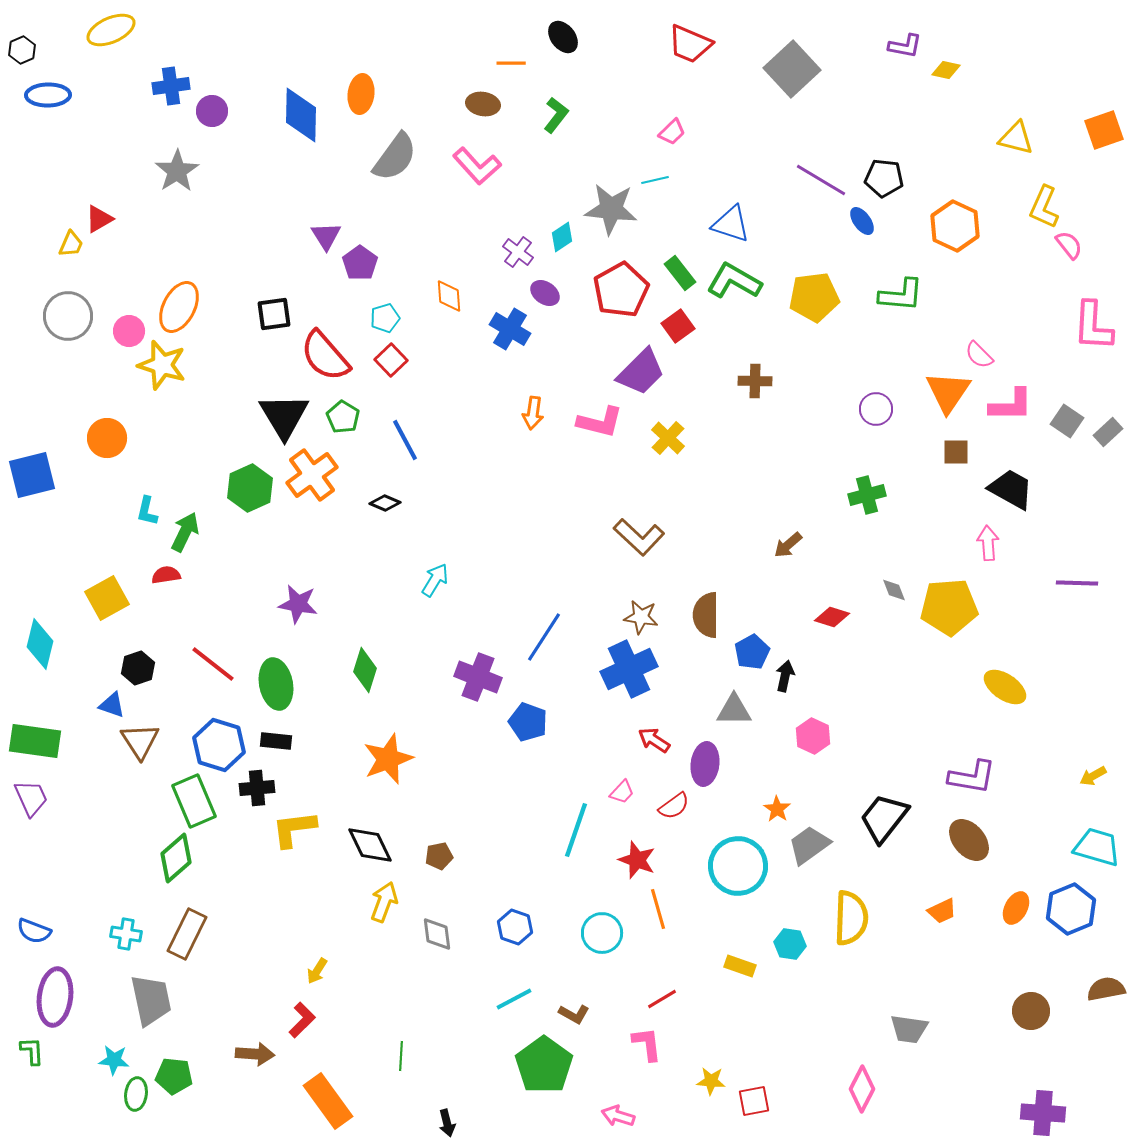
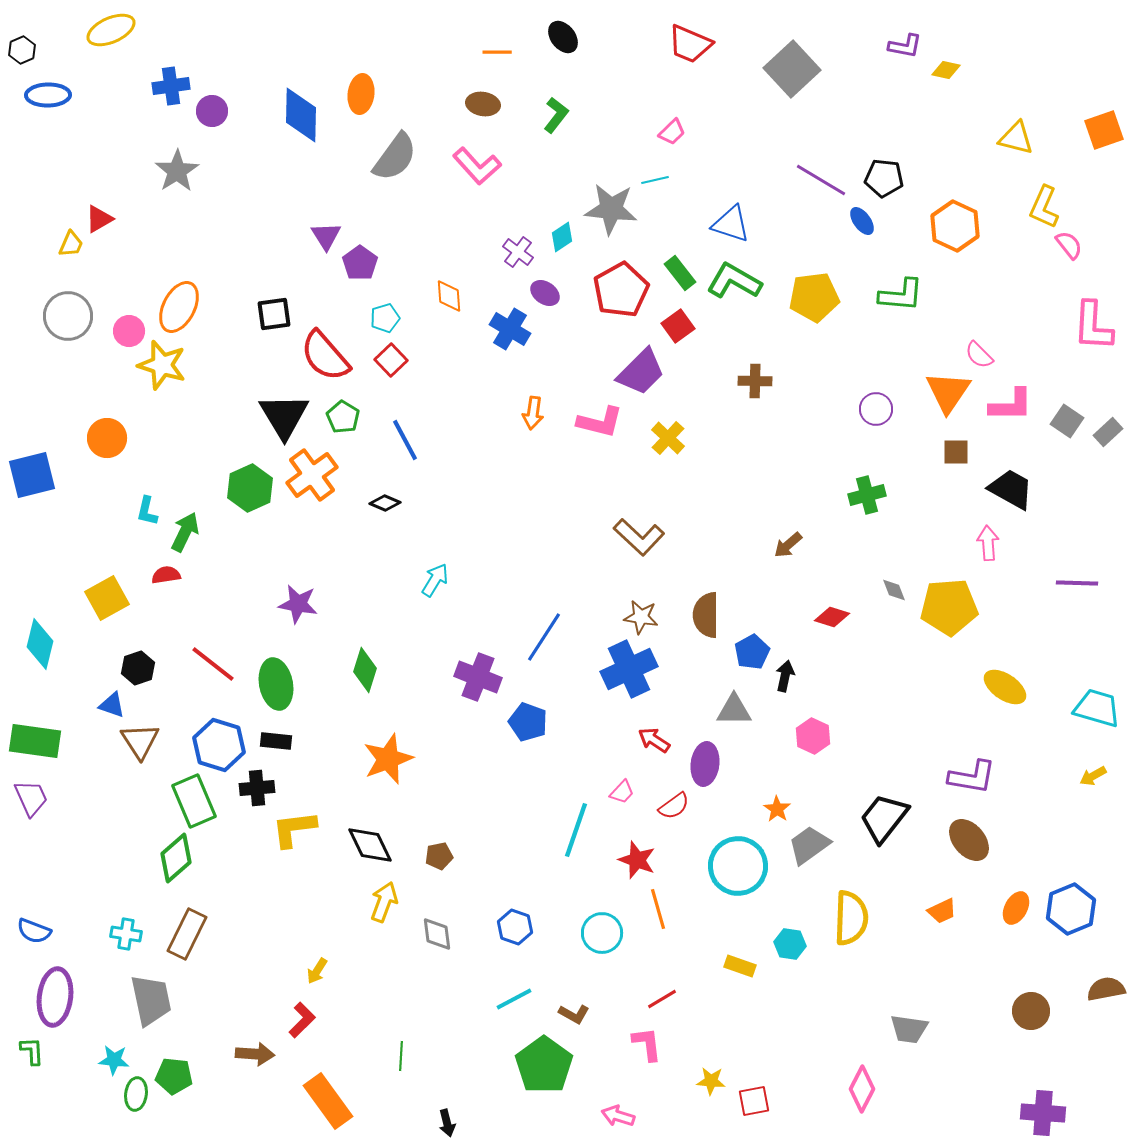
orange line at (511, 63): moved 14 px left, 11 px up
cyan trapezoid at (1097, 847): moved 139 px up
